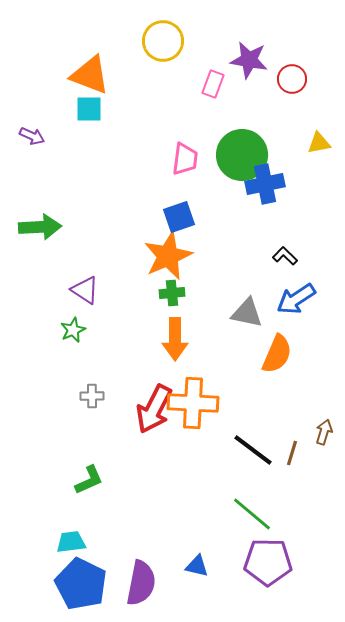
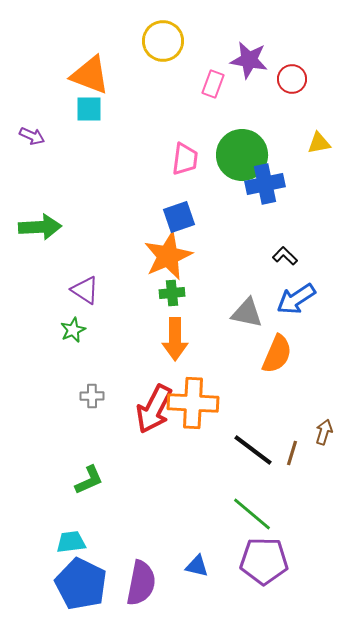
purple pentagon: moved 4 px left, 1 px up
